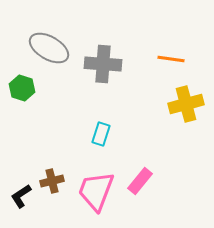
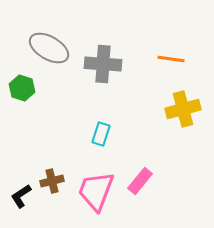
yellow cross: moved 3 px left, 5 px down
